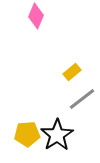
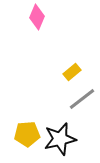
pink diamond: moved 1 px right, 1 px down
black star: moved 3 px right, 4 px down; rotated 20 degrees clockwise
